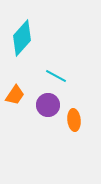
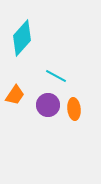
orange ellipse: moved 11 px up
